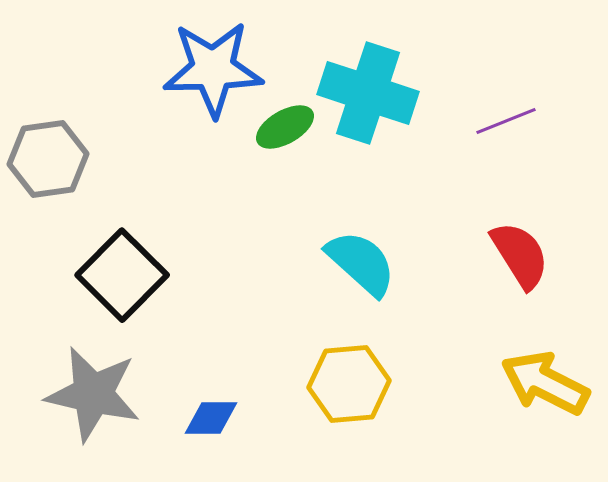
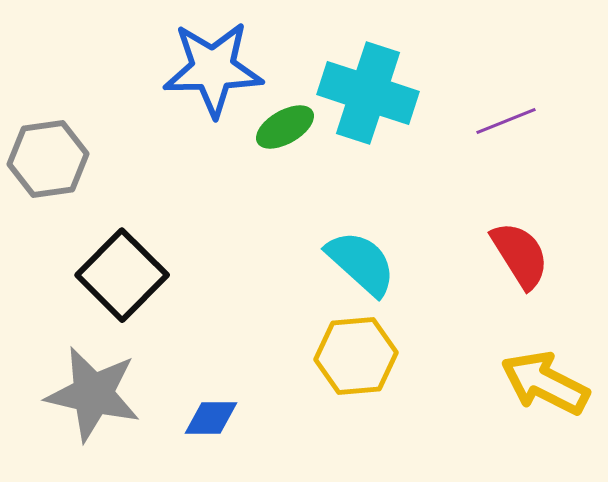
yellow hexagon: moved 7 px right, 28 px up
